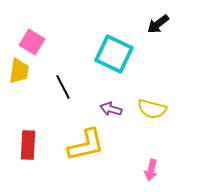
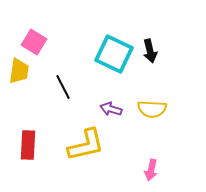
black arrow: moved 8 px left, 27 px down; rotated 65 degrees counterclockwise
pink square: moved 2 px right
yellow semicircle: rotated 12 degrees counterclockwise
